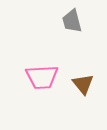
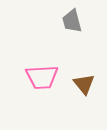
brown triangle: moved 1 px right
